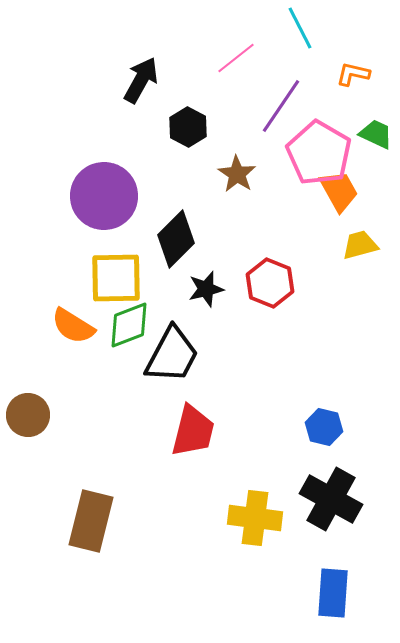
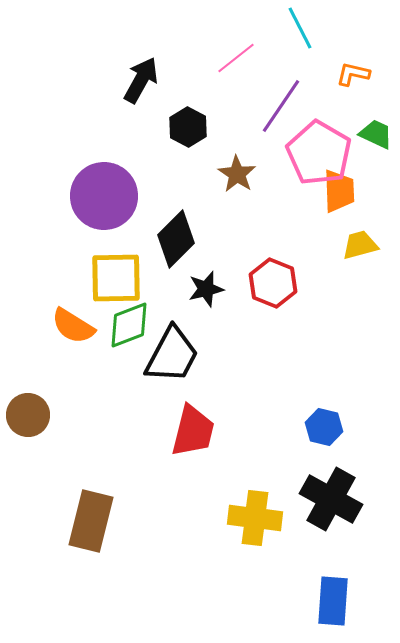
orange trapezoid: rotated 27 degrees clockwise
red hexagon: moved 3 px right
blue rectangle: moved 8 px down
